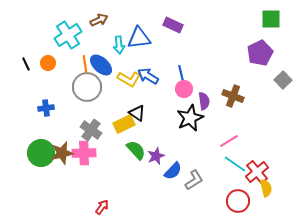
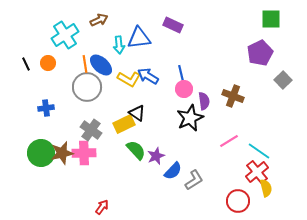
cyan cross: moved 3 px left
cyan line: moved 24 px right, 13 px up
